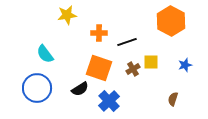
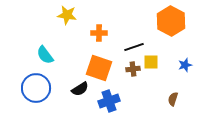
yellow star: rotated 18 degrees clockwise
black line: moved 7 px right, 5 px down
cyan semicircle: moved 1 px down
brown cross: rotated 24 degrees clockwise
blue circle: moved 1 px left
blue cross: rotated 25 degrees clockwise
